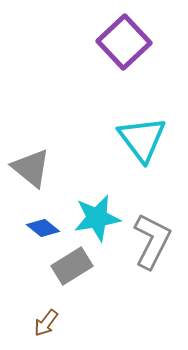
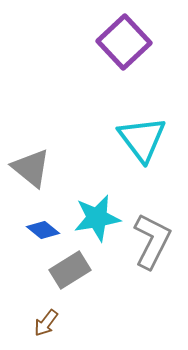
blue diamond: moved 2 px down
gray rectangle: moved 2 px left, 4 px down
